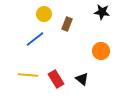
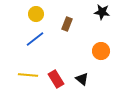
yellow circle: moved 8 px left
